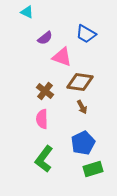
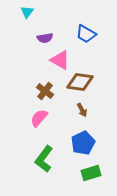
cyan triangle: rotated 40 degrees clockwise
purple semicircle: rotated 28 degrees clockwise
pink triangle: moved 2 px left, 3 px down; rotated 10 degrees clockwise
brown arrow: moved 3 px down
pink semicircle: moved 3 px left, 1 px up; rotated 42 degrees clockwise
green rectangle: moved 2 px left, 4 px down
